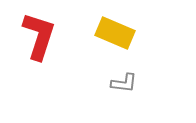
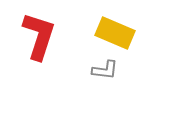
gray L-shape: moved 19 px left, 13 px up
